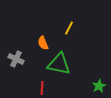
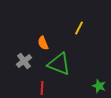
yellow line: moved 10 px right
gray cross: moved 8 px right, 2 px down; rotated 28 degrees clockwise
green triangle: rotated 10 degrees clockwise
green star: rotated 24 degrees counterclockwise
